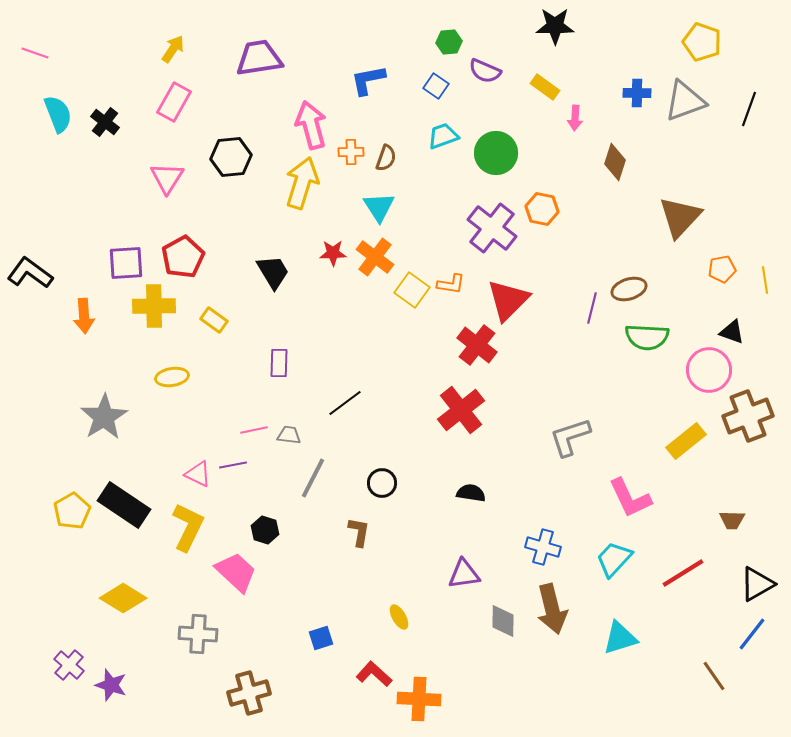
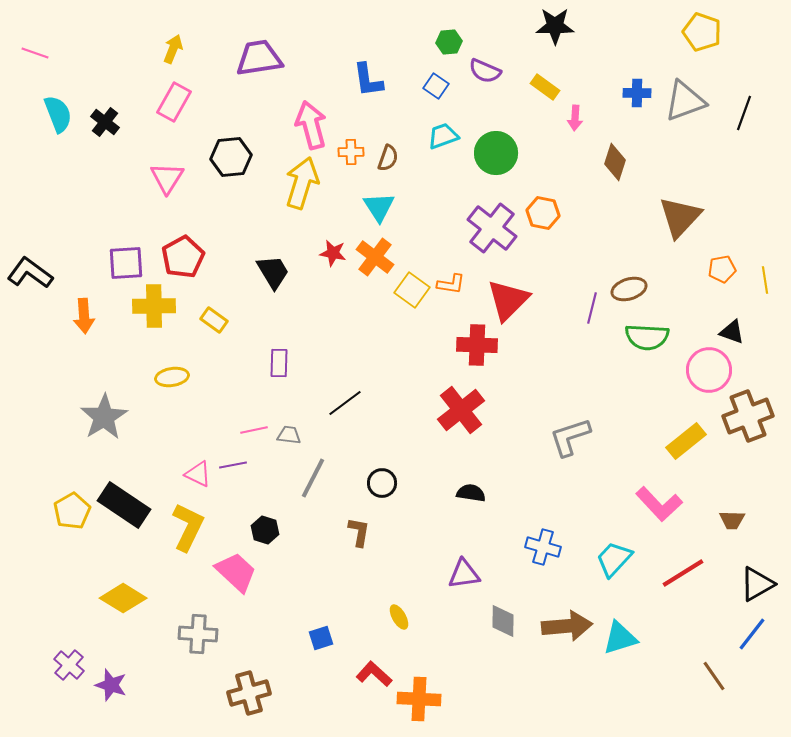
yellow pentagon at (702, 42): moved 10 px up
yellow arrow at (173, 49): rotated 12 degrees counterclockwise
blue L-shape at (368, 80): rotated 87 degrees counterclockwise
black line at (749, 109): moved 5 px left, 4 px down
brown semicircle at (386, 158): moved 2 px right
orange hexagon at (542, 209): moved 1 px right, 4 px down
red star at (333, 253): rotated 12 degrees clockwise
red cross at (477, 345): rotated 36 degrees counterclockwise
pink L-shape at (630, 498): moved 29 px right, 6 px down; rotated 18 degrees counterclockwise
brown arrow at (552, 609): moved 15 px right, 17 px down; rotated 81 degrees counterclockwise
